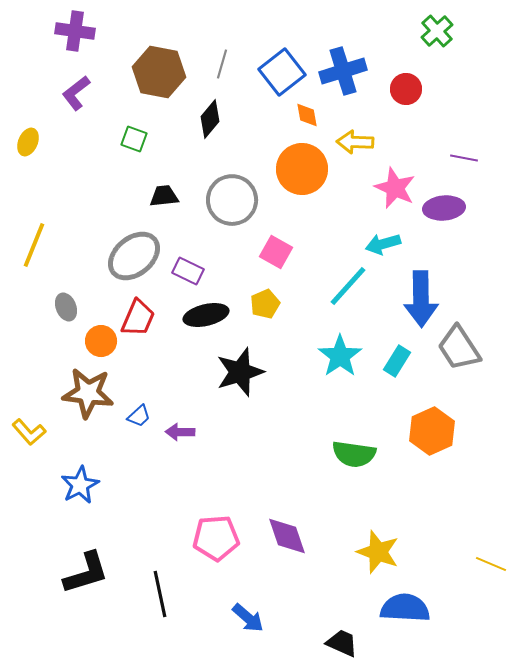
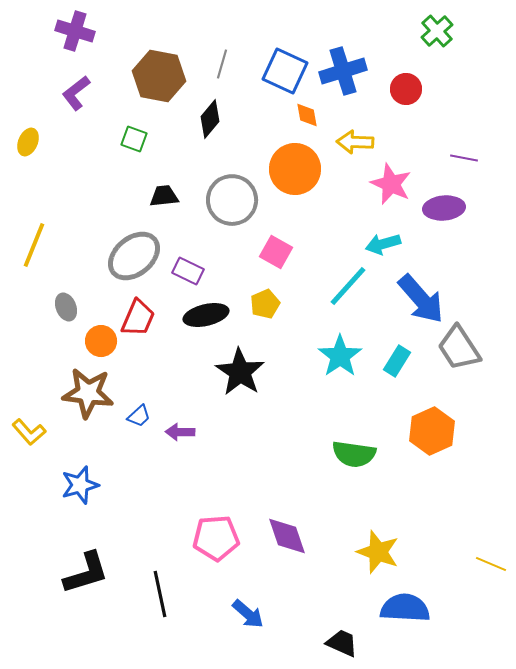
purple cross at (75, 31): rotated 9 degrees clockwise
brown hexagon at (159, 72): moved 4 px down
blue square at (282, 72): moved 3 px right, 1 px up; rotated 27 degrees counterclockwise
orange circle at (302, 169): moved 7 px left
pink star at (395, 188): moved 4 px left, 4 px up
blue arrow at (421, 299): rotated 40 degrees counterclockwise
black star at (240, 372): rotated 21 degrees counterclockwise
blue star at (80, 485): rotated 12 degrees clockwise
blue arrow at (248, 618): moved 4 px up
